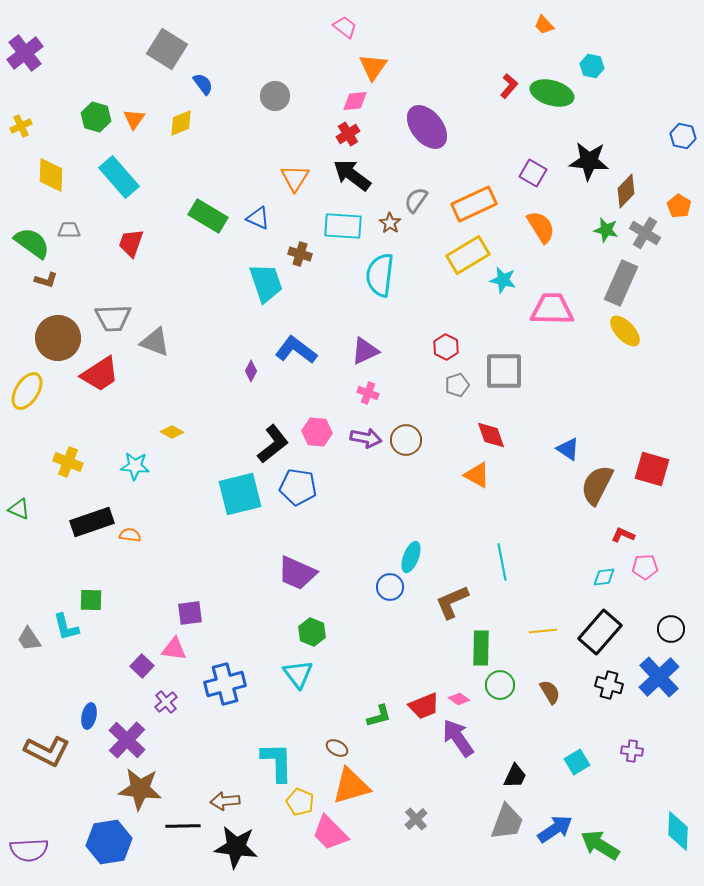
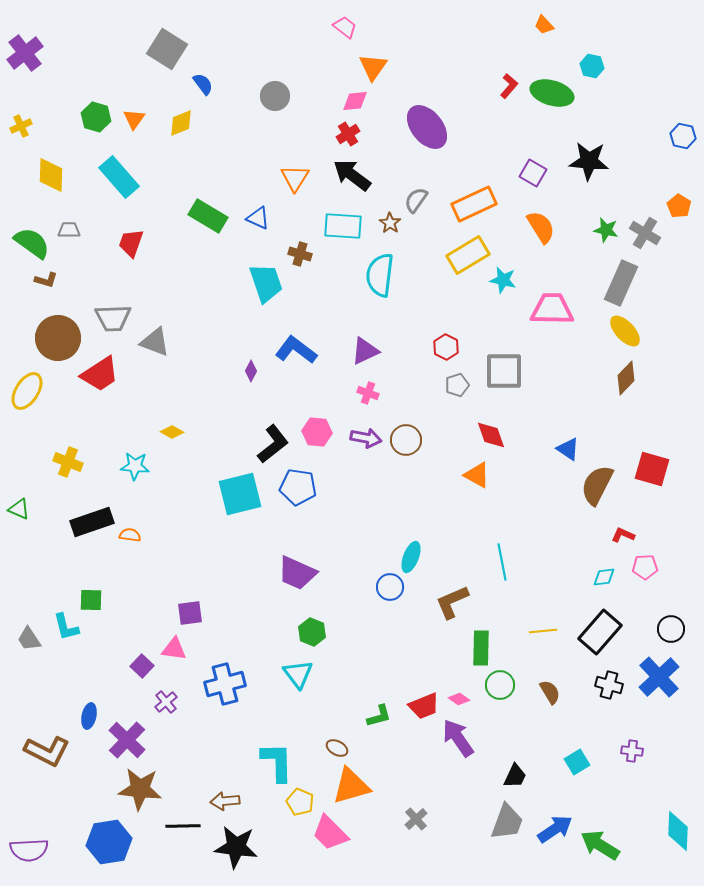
brown diamond at (626, 191): moved 187 px down
